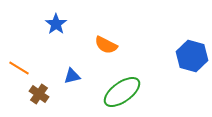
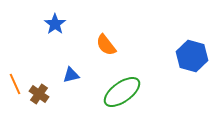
blue star: moved 1 px left
orange semicircle: rotated 25 degrees clockwise
orange line: moved 4 px left, 16 px down; rotated 35 degrees clockwise
blue triangle: moved 1 px left, 1 px up
